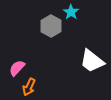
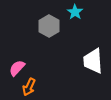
cyan star: moved 4 px right
gray hexagon: moved 2 px left
white trapezoid: moved 1 px right; rotated 48 degrees clockwise
